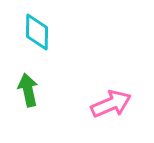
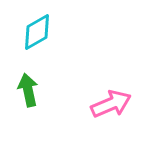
cyan diamond: rotated 60 degrees clockwise
